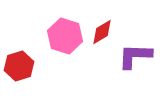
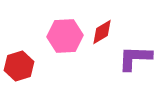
pink hexagon: rotated 20 degrees counterclockwise
purple L-shape: moved 2 px down
